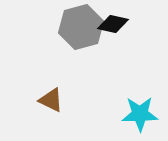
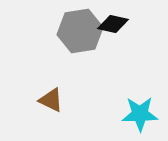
gray hexagon: moved 1 px left, 4 px down; rotated 6 degrees clockwise
